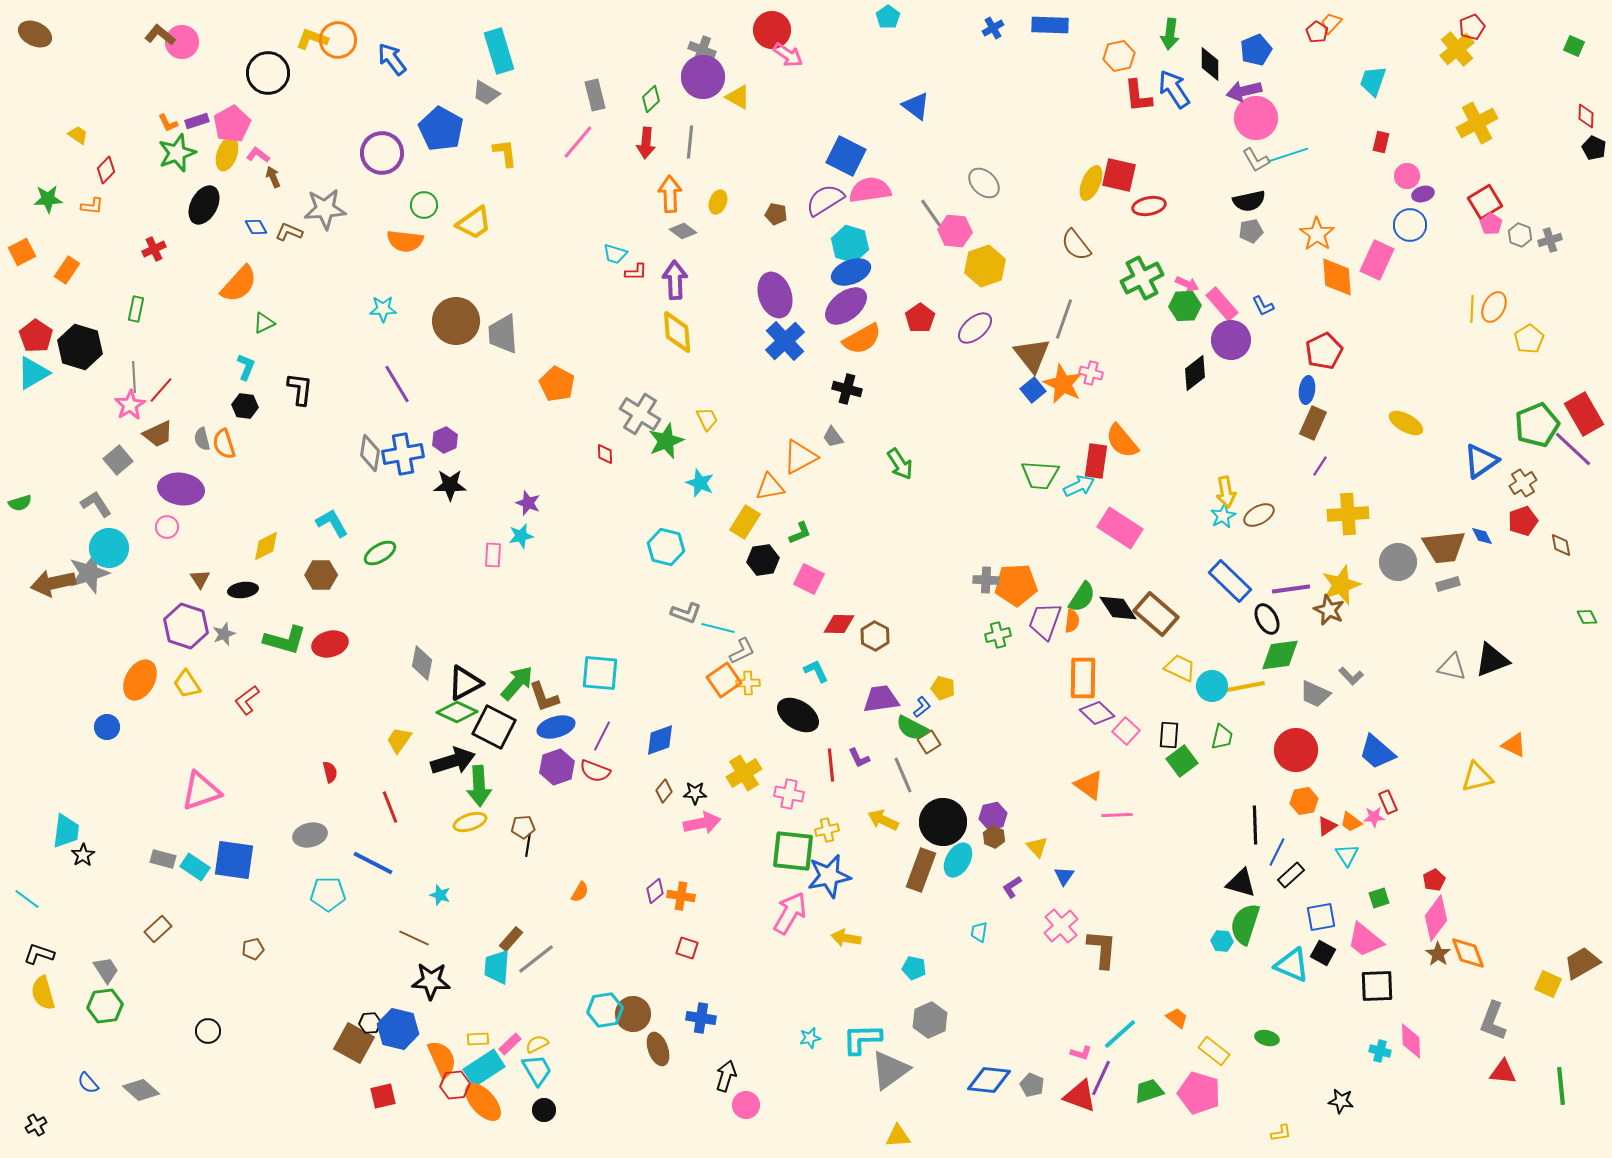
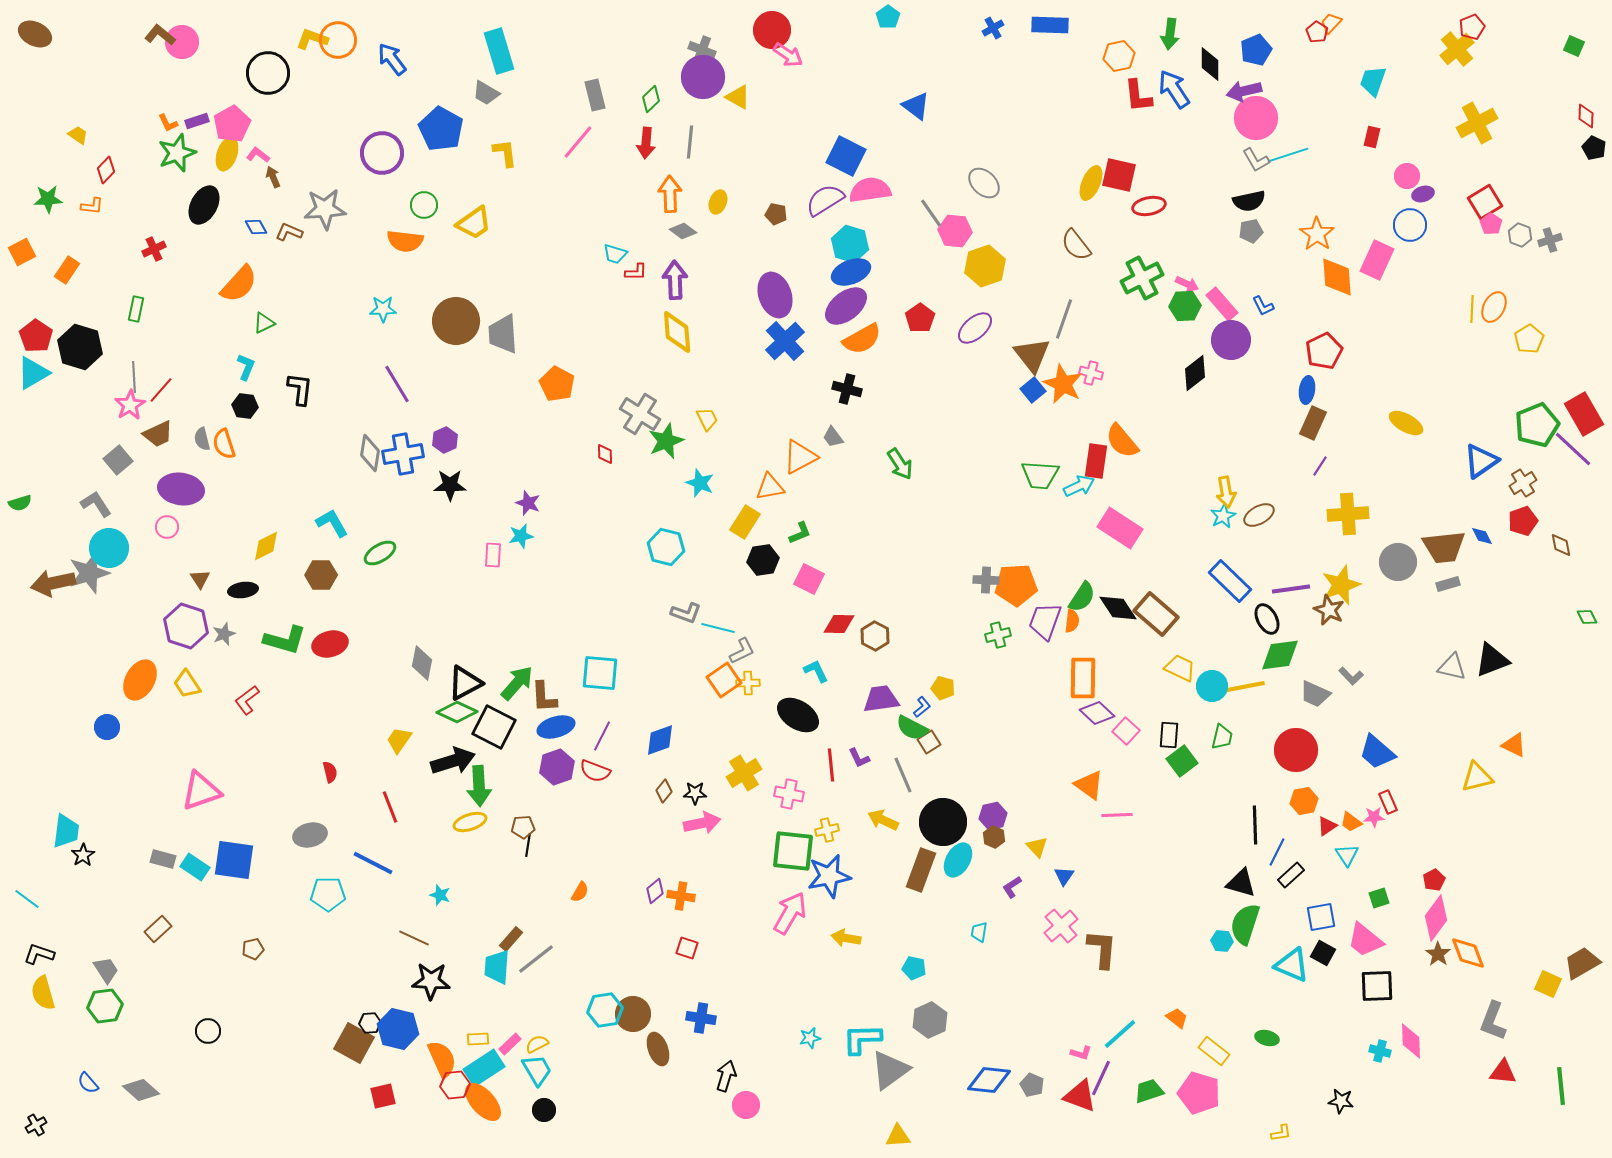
red rectangle at (1381, 142): moved 9 px left, 5 px up
brown L-shape at (544, 697): rotated 16 degrees clockwise
